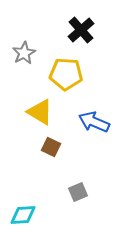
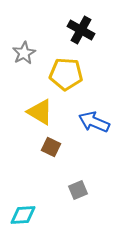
black cross: rotated 20 degrees counterclockwise
gray square: moved 2 px up
